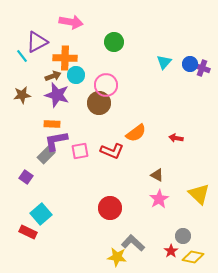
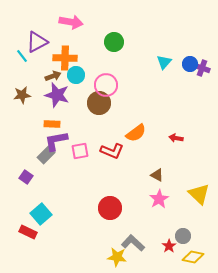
red star: moved 2 px left, 5 px up
